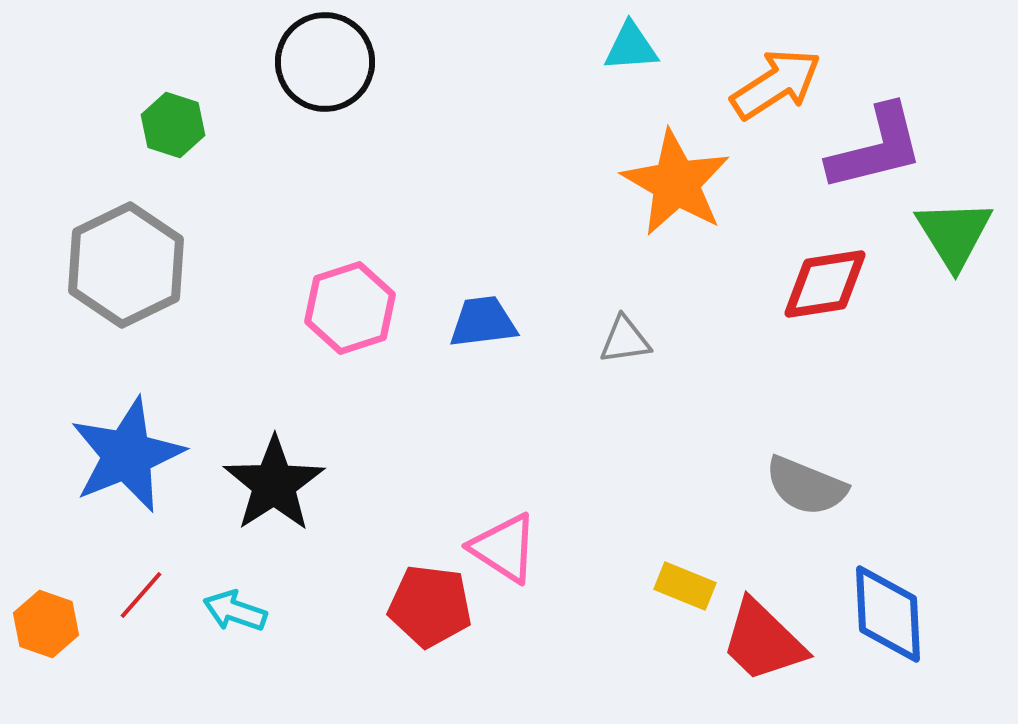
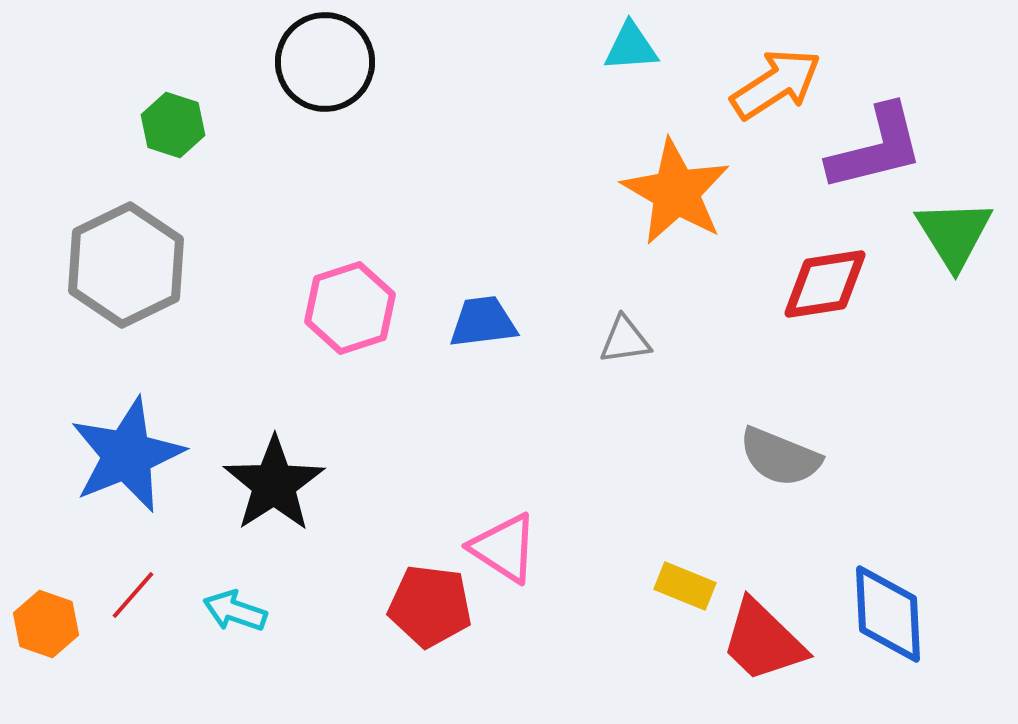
orange star: moved 9 px down
gray semicircle: moved 26 px left, 29 px up
red line: moved 8 px left
